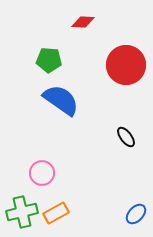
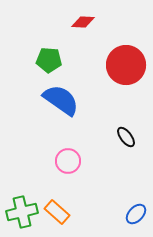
pink circle: moved 26 px right, 12 px up
orange rectangle: moved 1 px right, 1 px up; rotated 70 degrees clockwise
